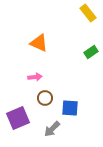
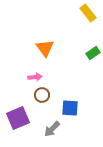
orange triangle: moved 6 px right, 5 px down; rotated 30 degrees clockwise
green rectangle: moved 2 px right, 1 px down
brown circle: moved 3 px left, 3 px up
